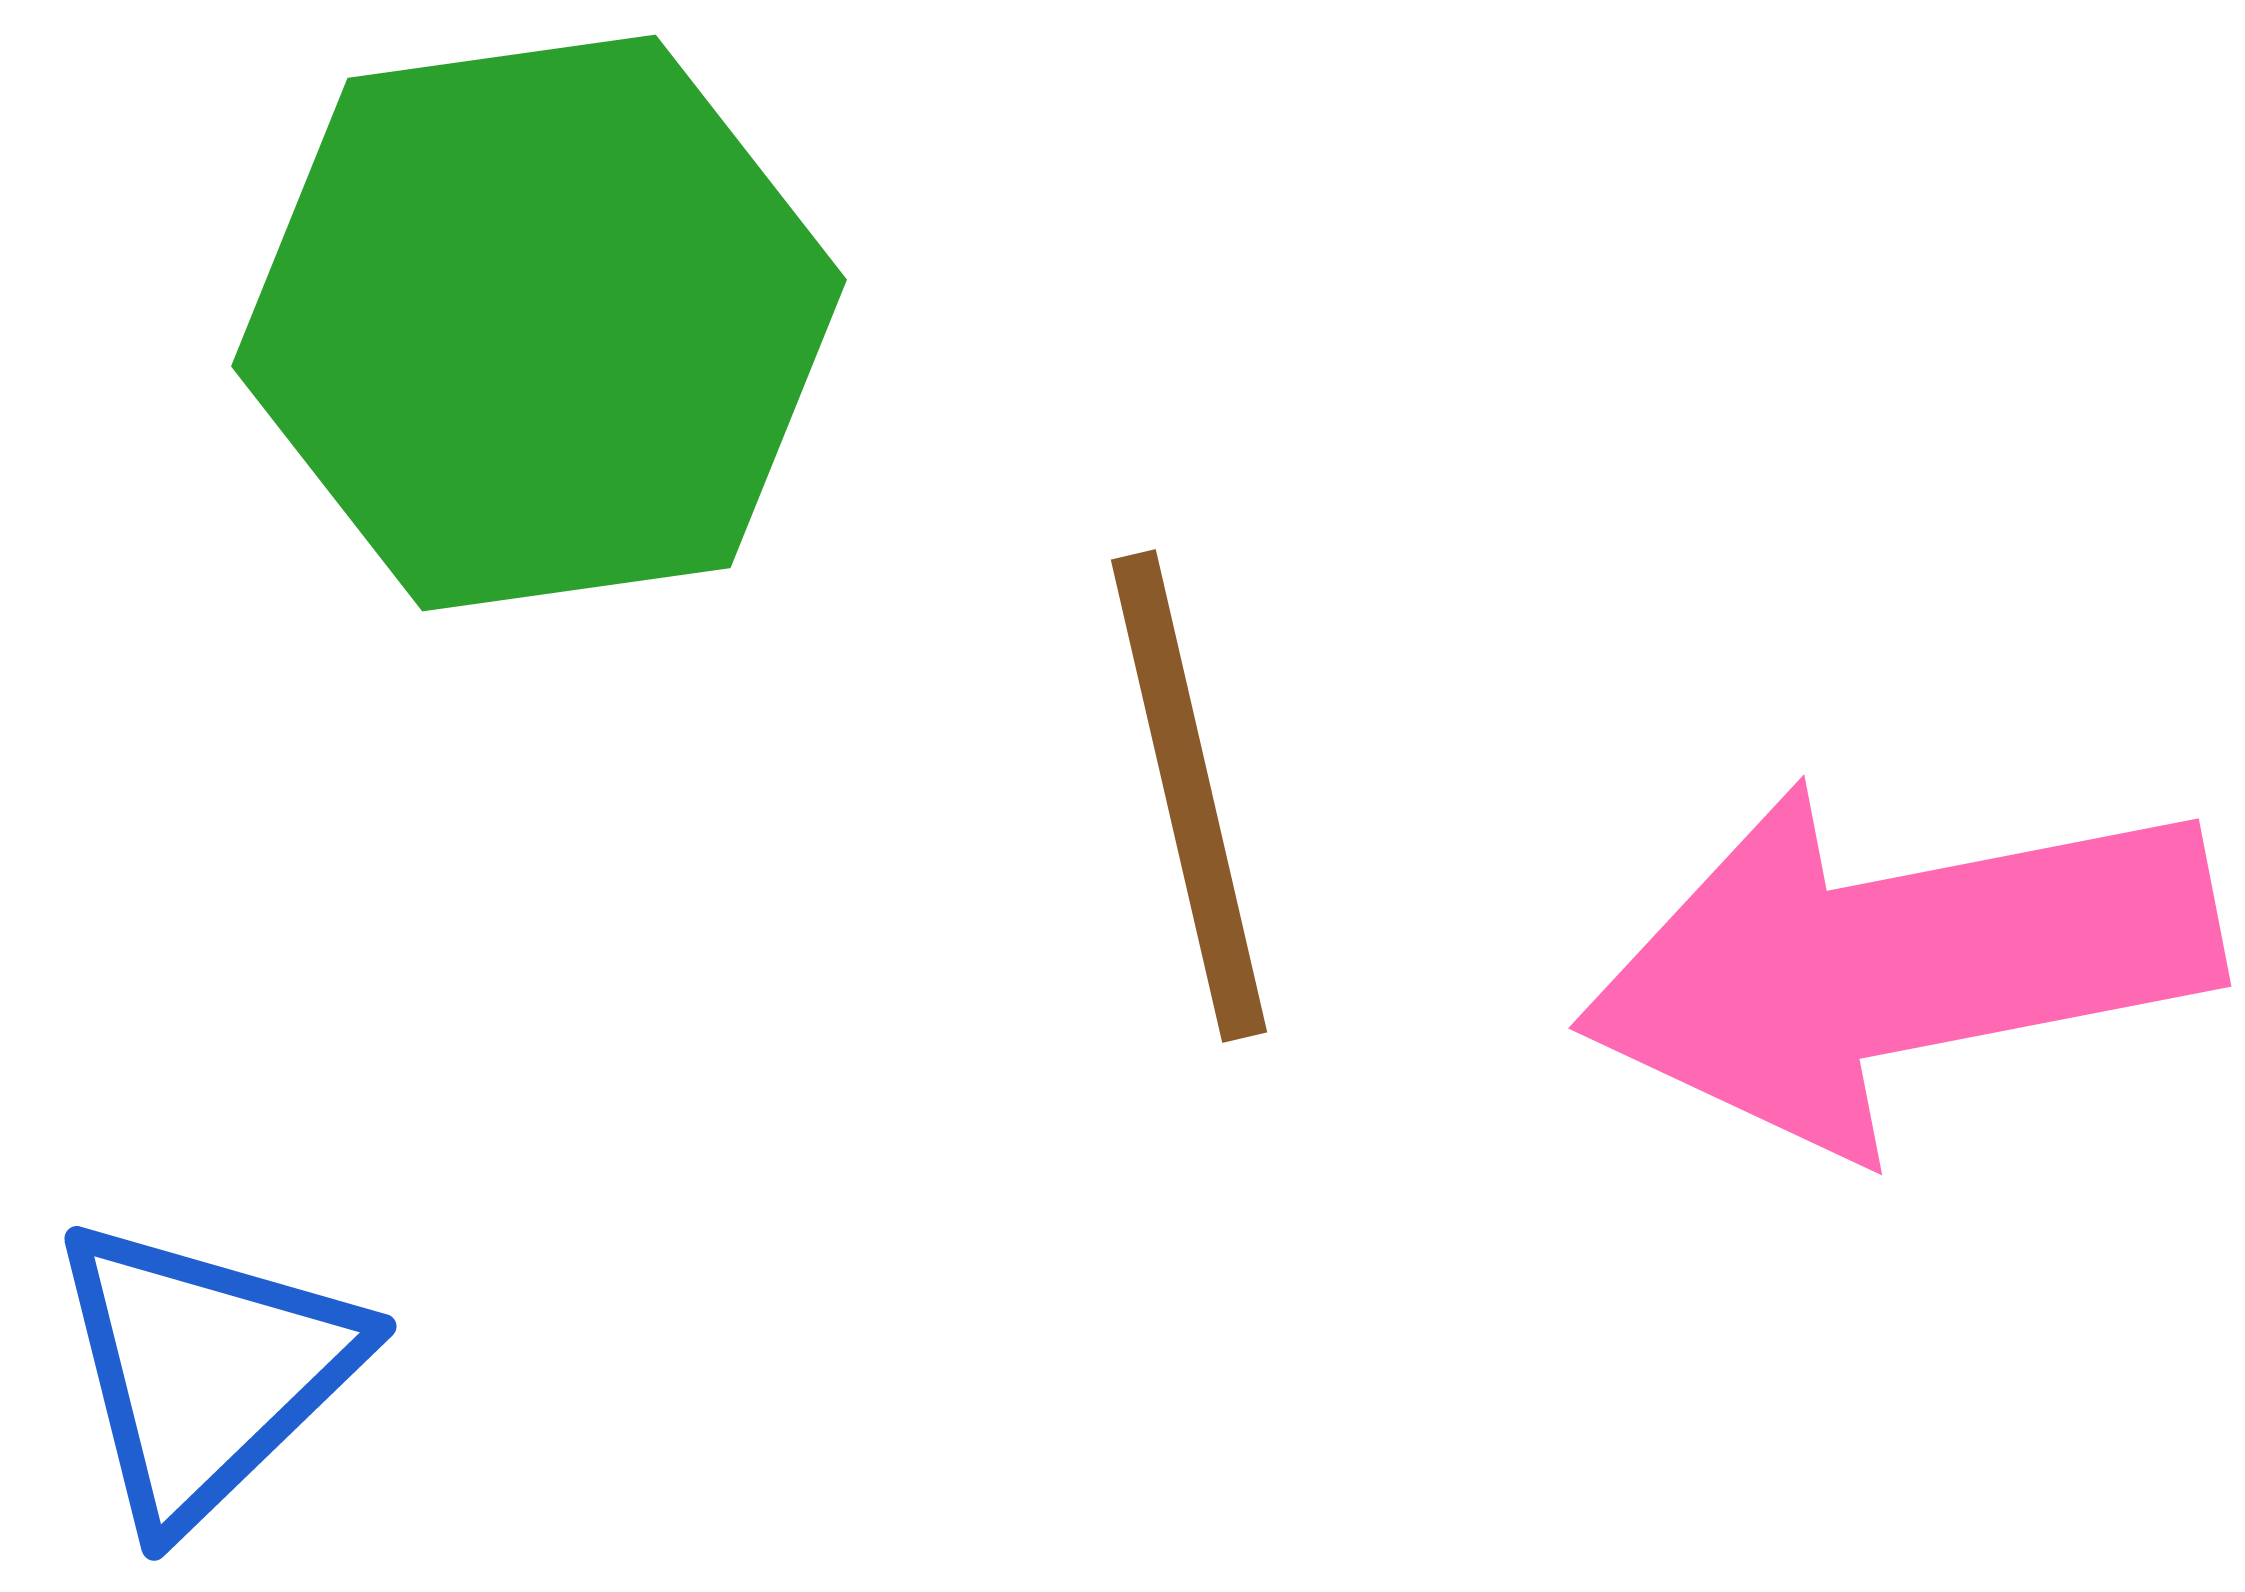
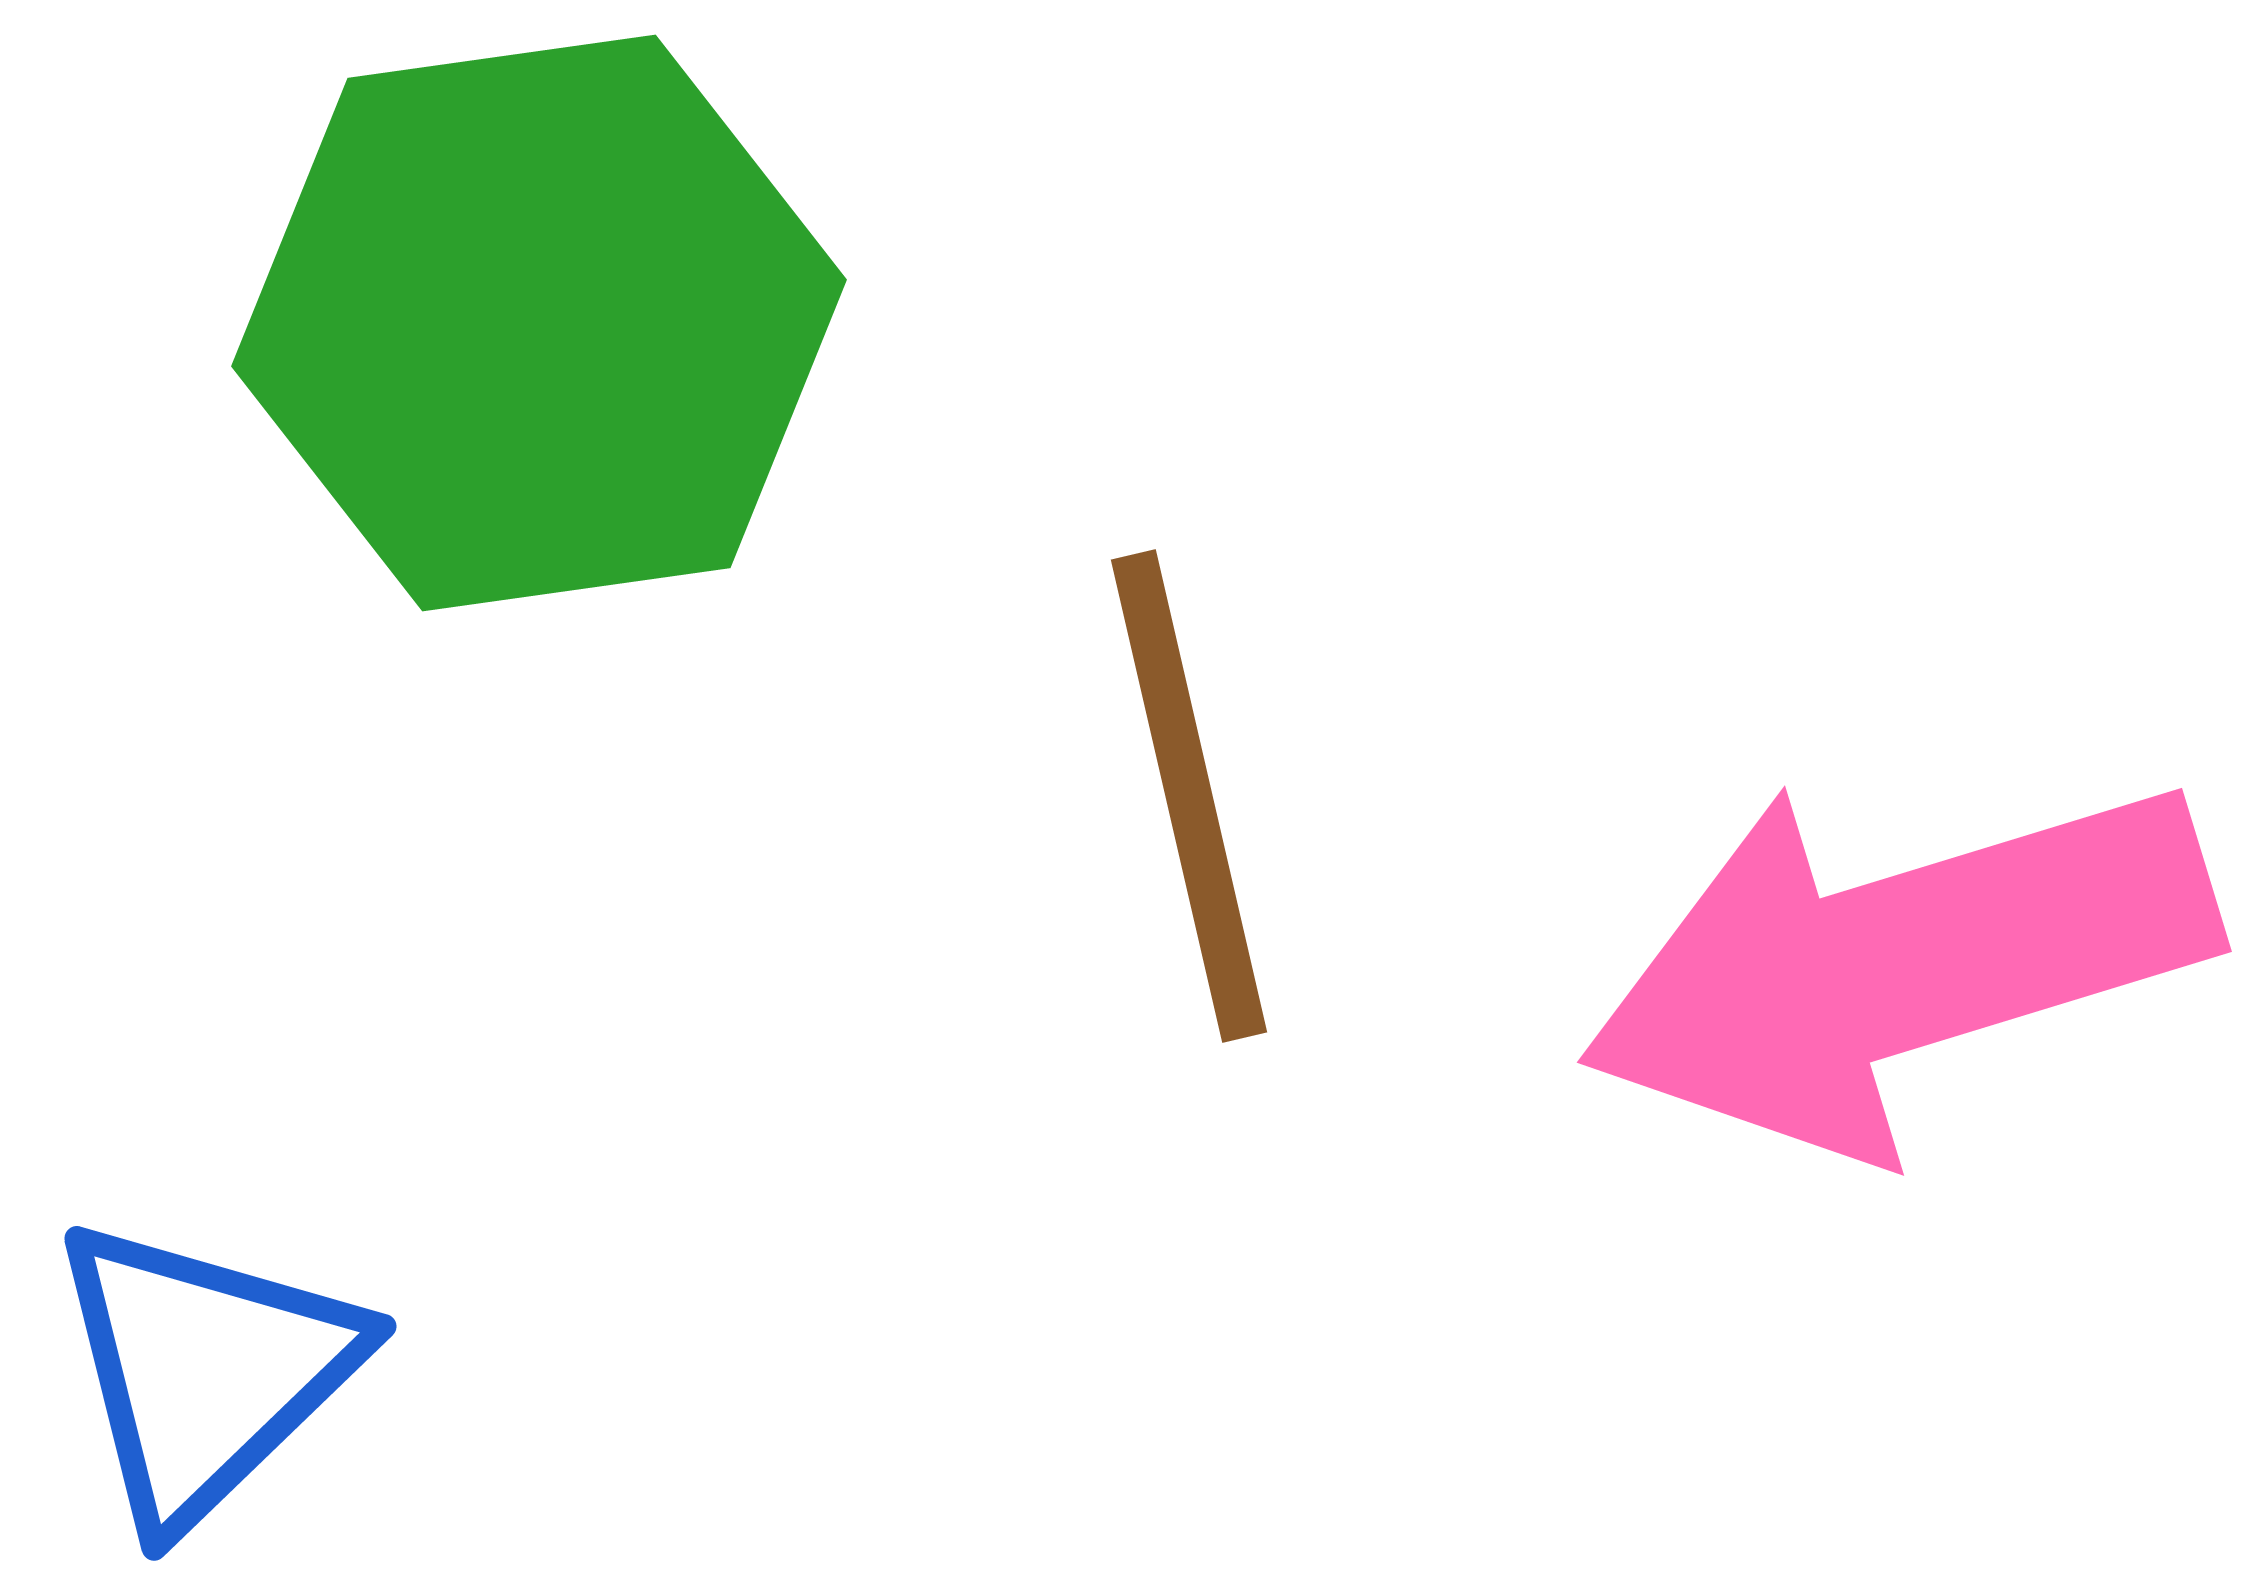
pink arrow: rotated 6 degrees counterclockwise
